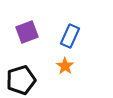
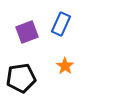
blue rectangle: moved 9 px left, 12 px up
black pentagon: moved 2 px up; rotated 8 degrees clockwise
